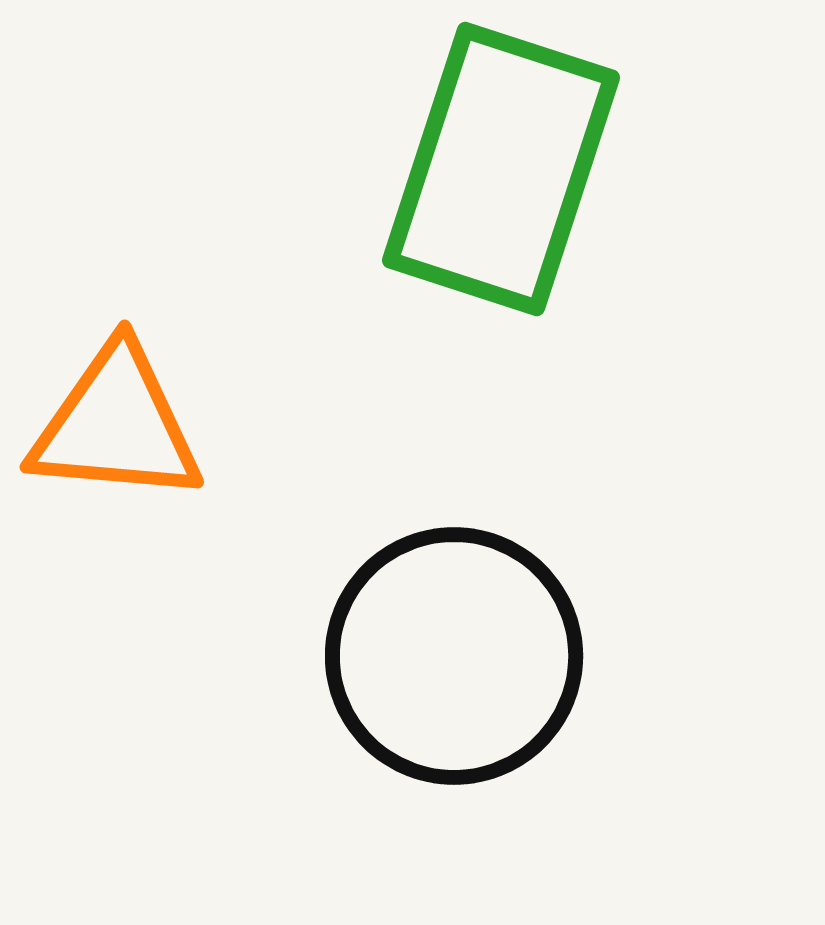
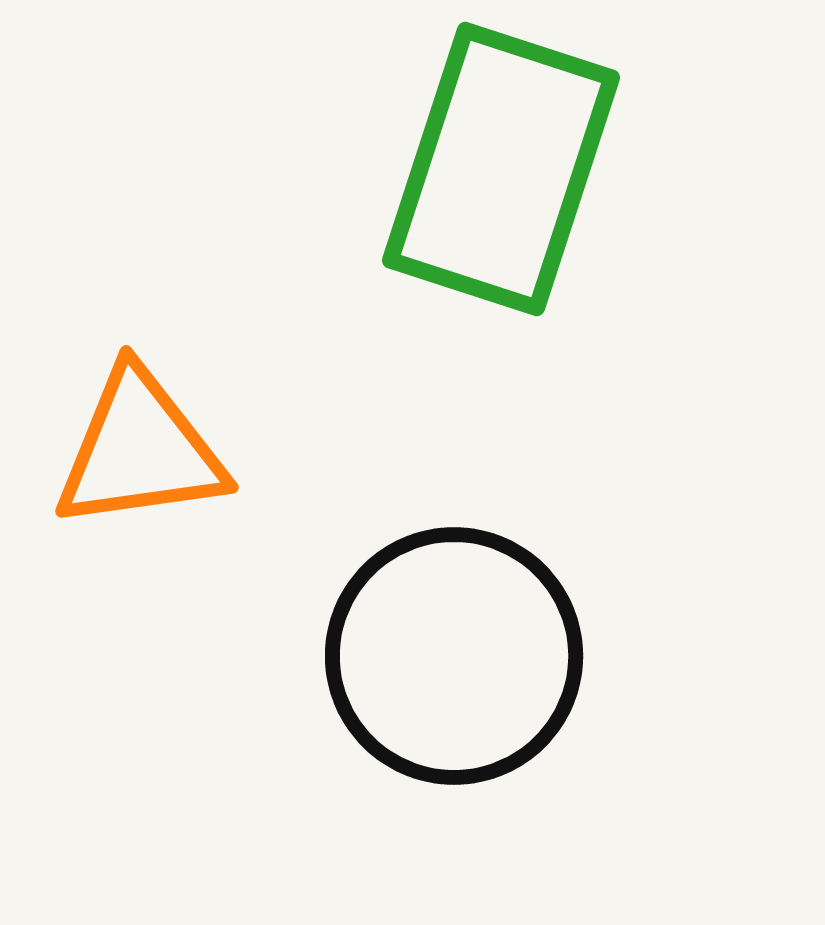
orange triangle: moved 24 px right, 25 px down; rotated 13 degrees counterclockwise
